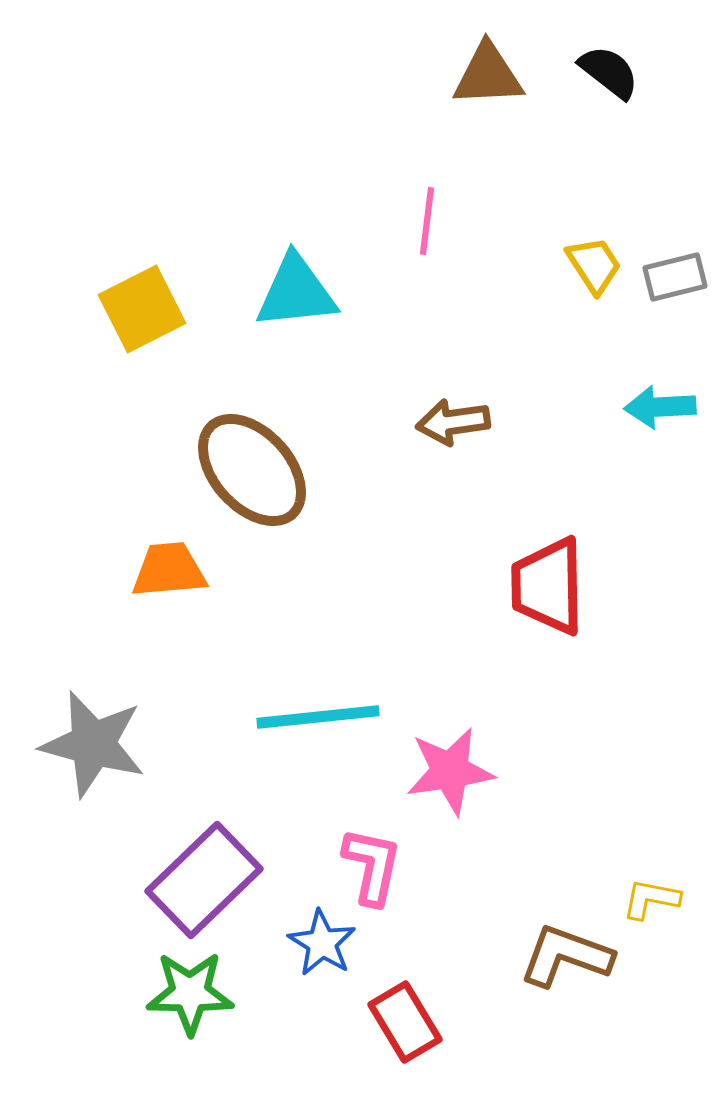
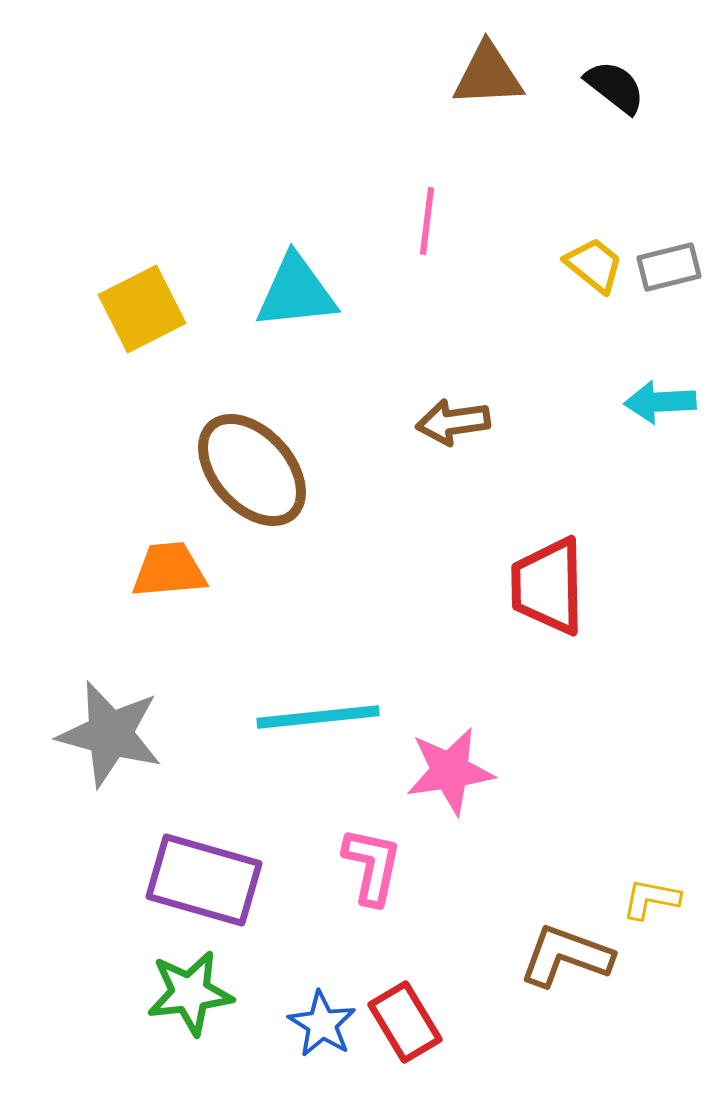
black semicircle: moved 6 px right, 15 px down
yellow trapezoid: rotated 18 degrees counterclockwise
gray rectangle: moved 6 px left, 10 px up
cyan arrow: moved 5 px up
gray star: moved 17 px right, 10 px up
purple rectangle: rotated 60 degrees clockwise
blue star: moved 81 px down
green star: rotated 8 degrees counterclockwise
